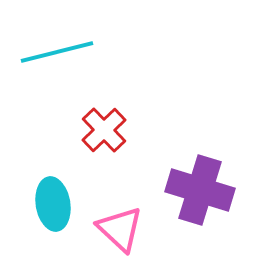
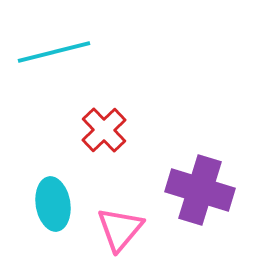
cyan line: moved 3 px left
pink triangle: rotated 27 degrees clockwise
